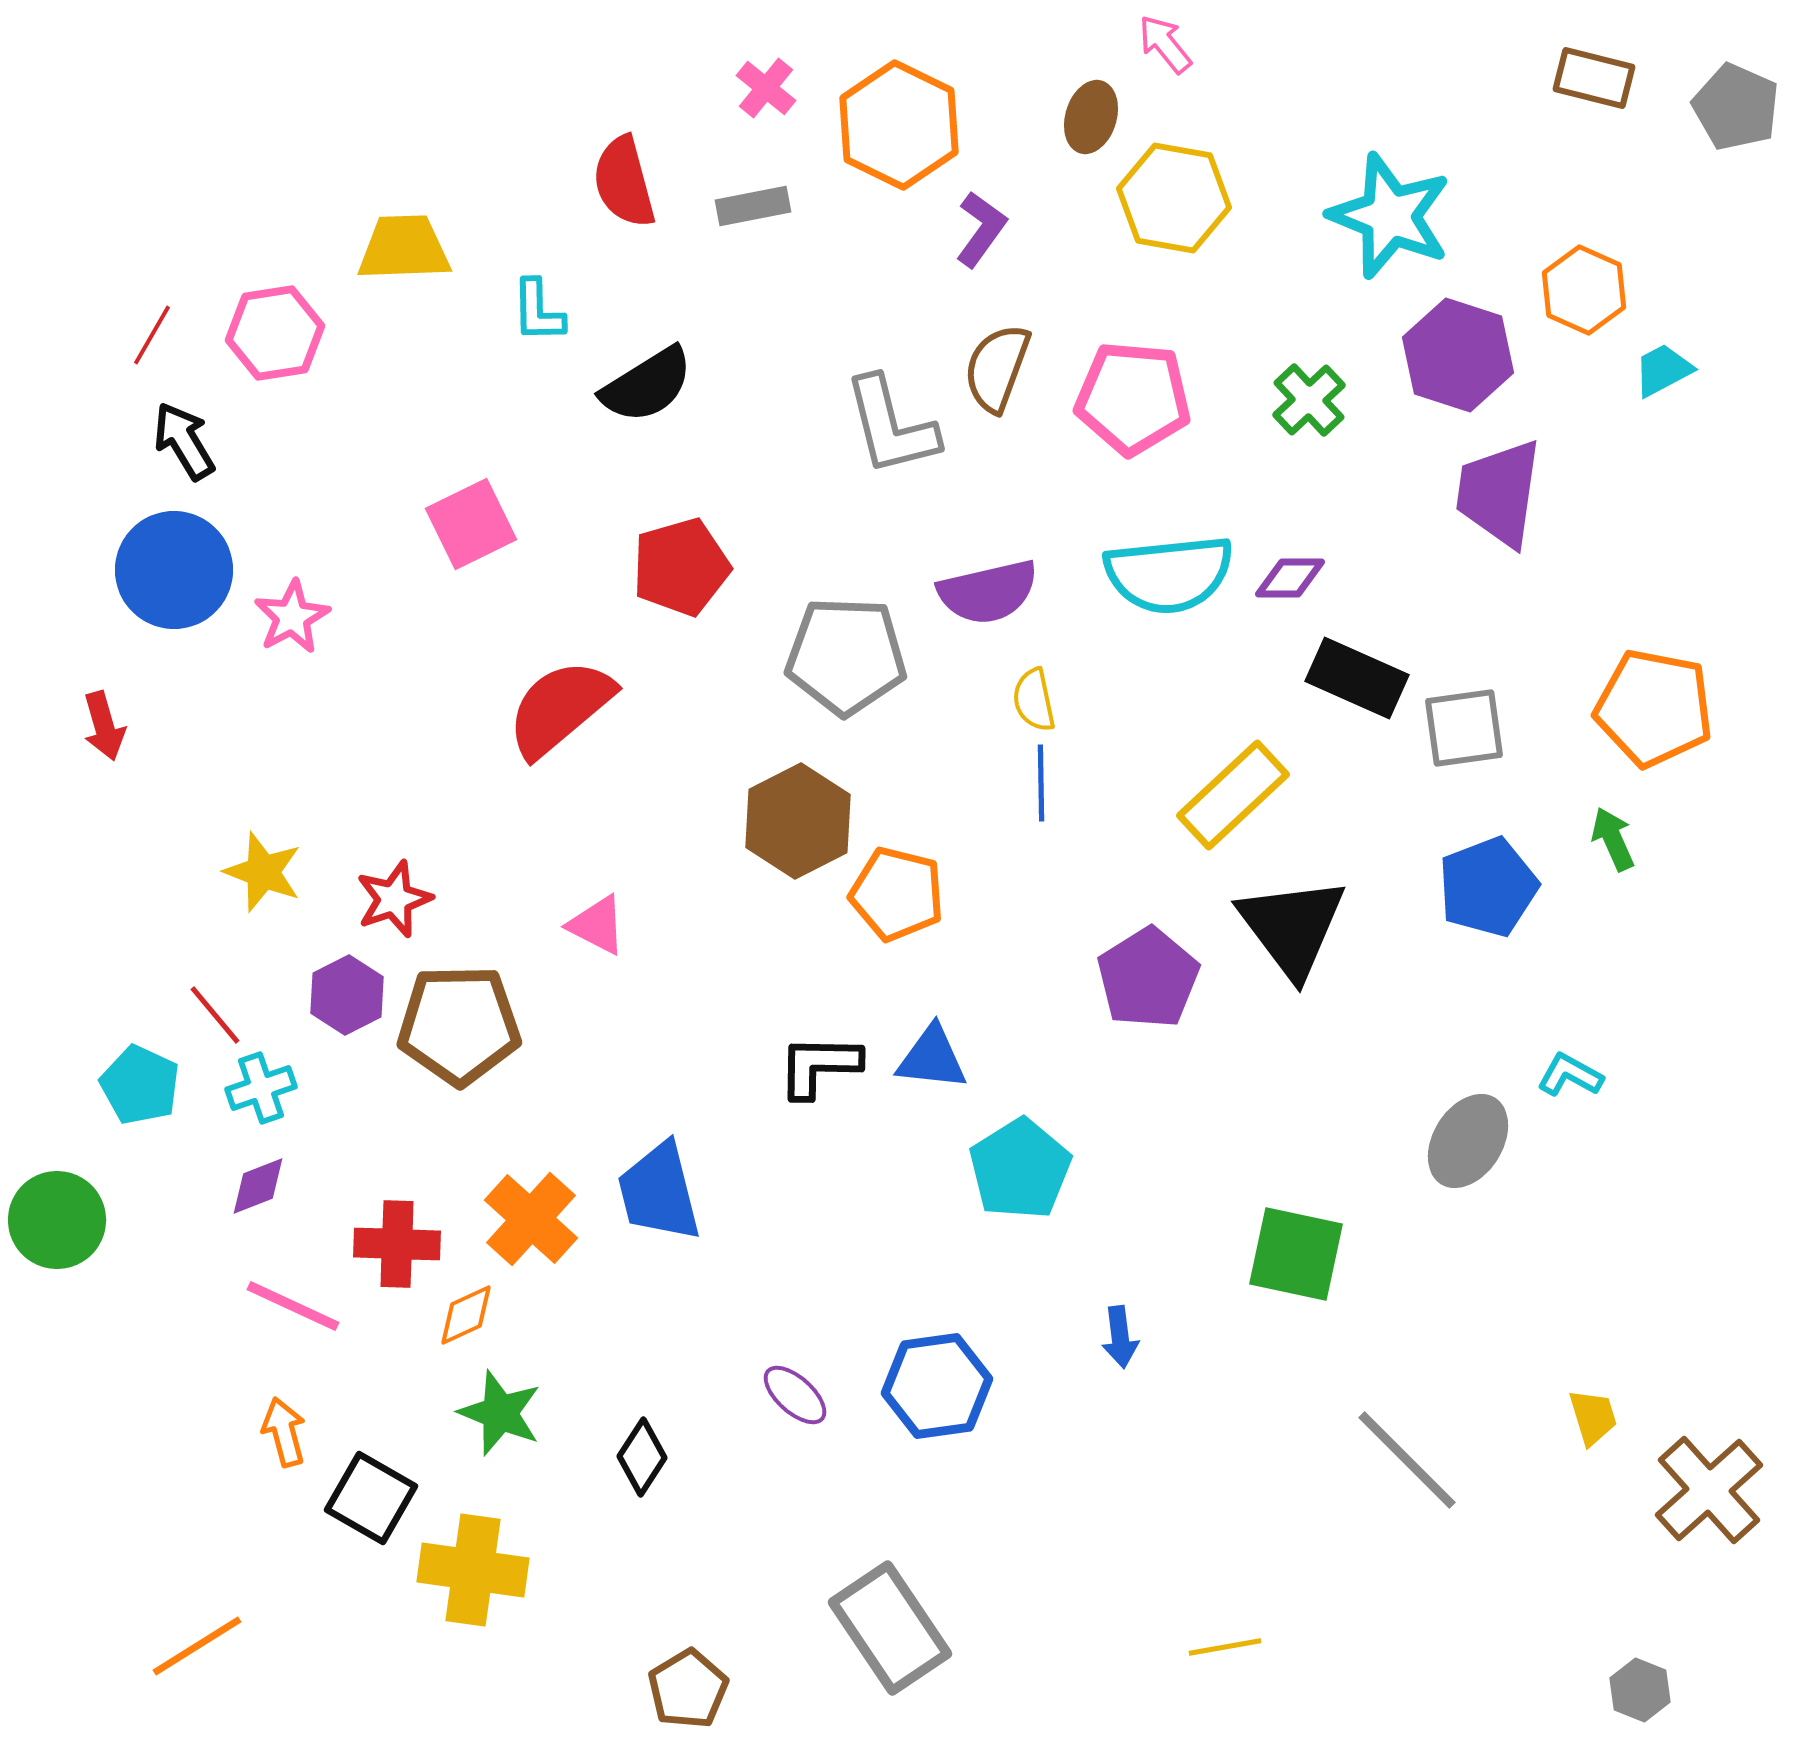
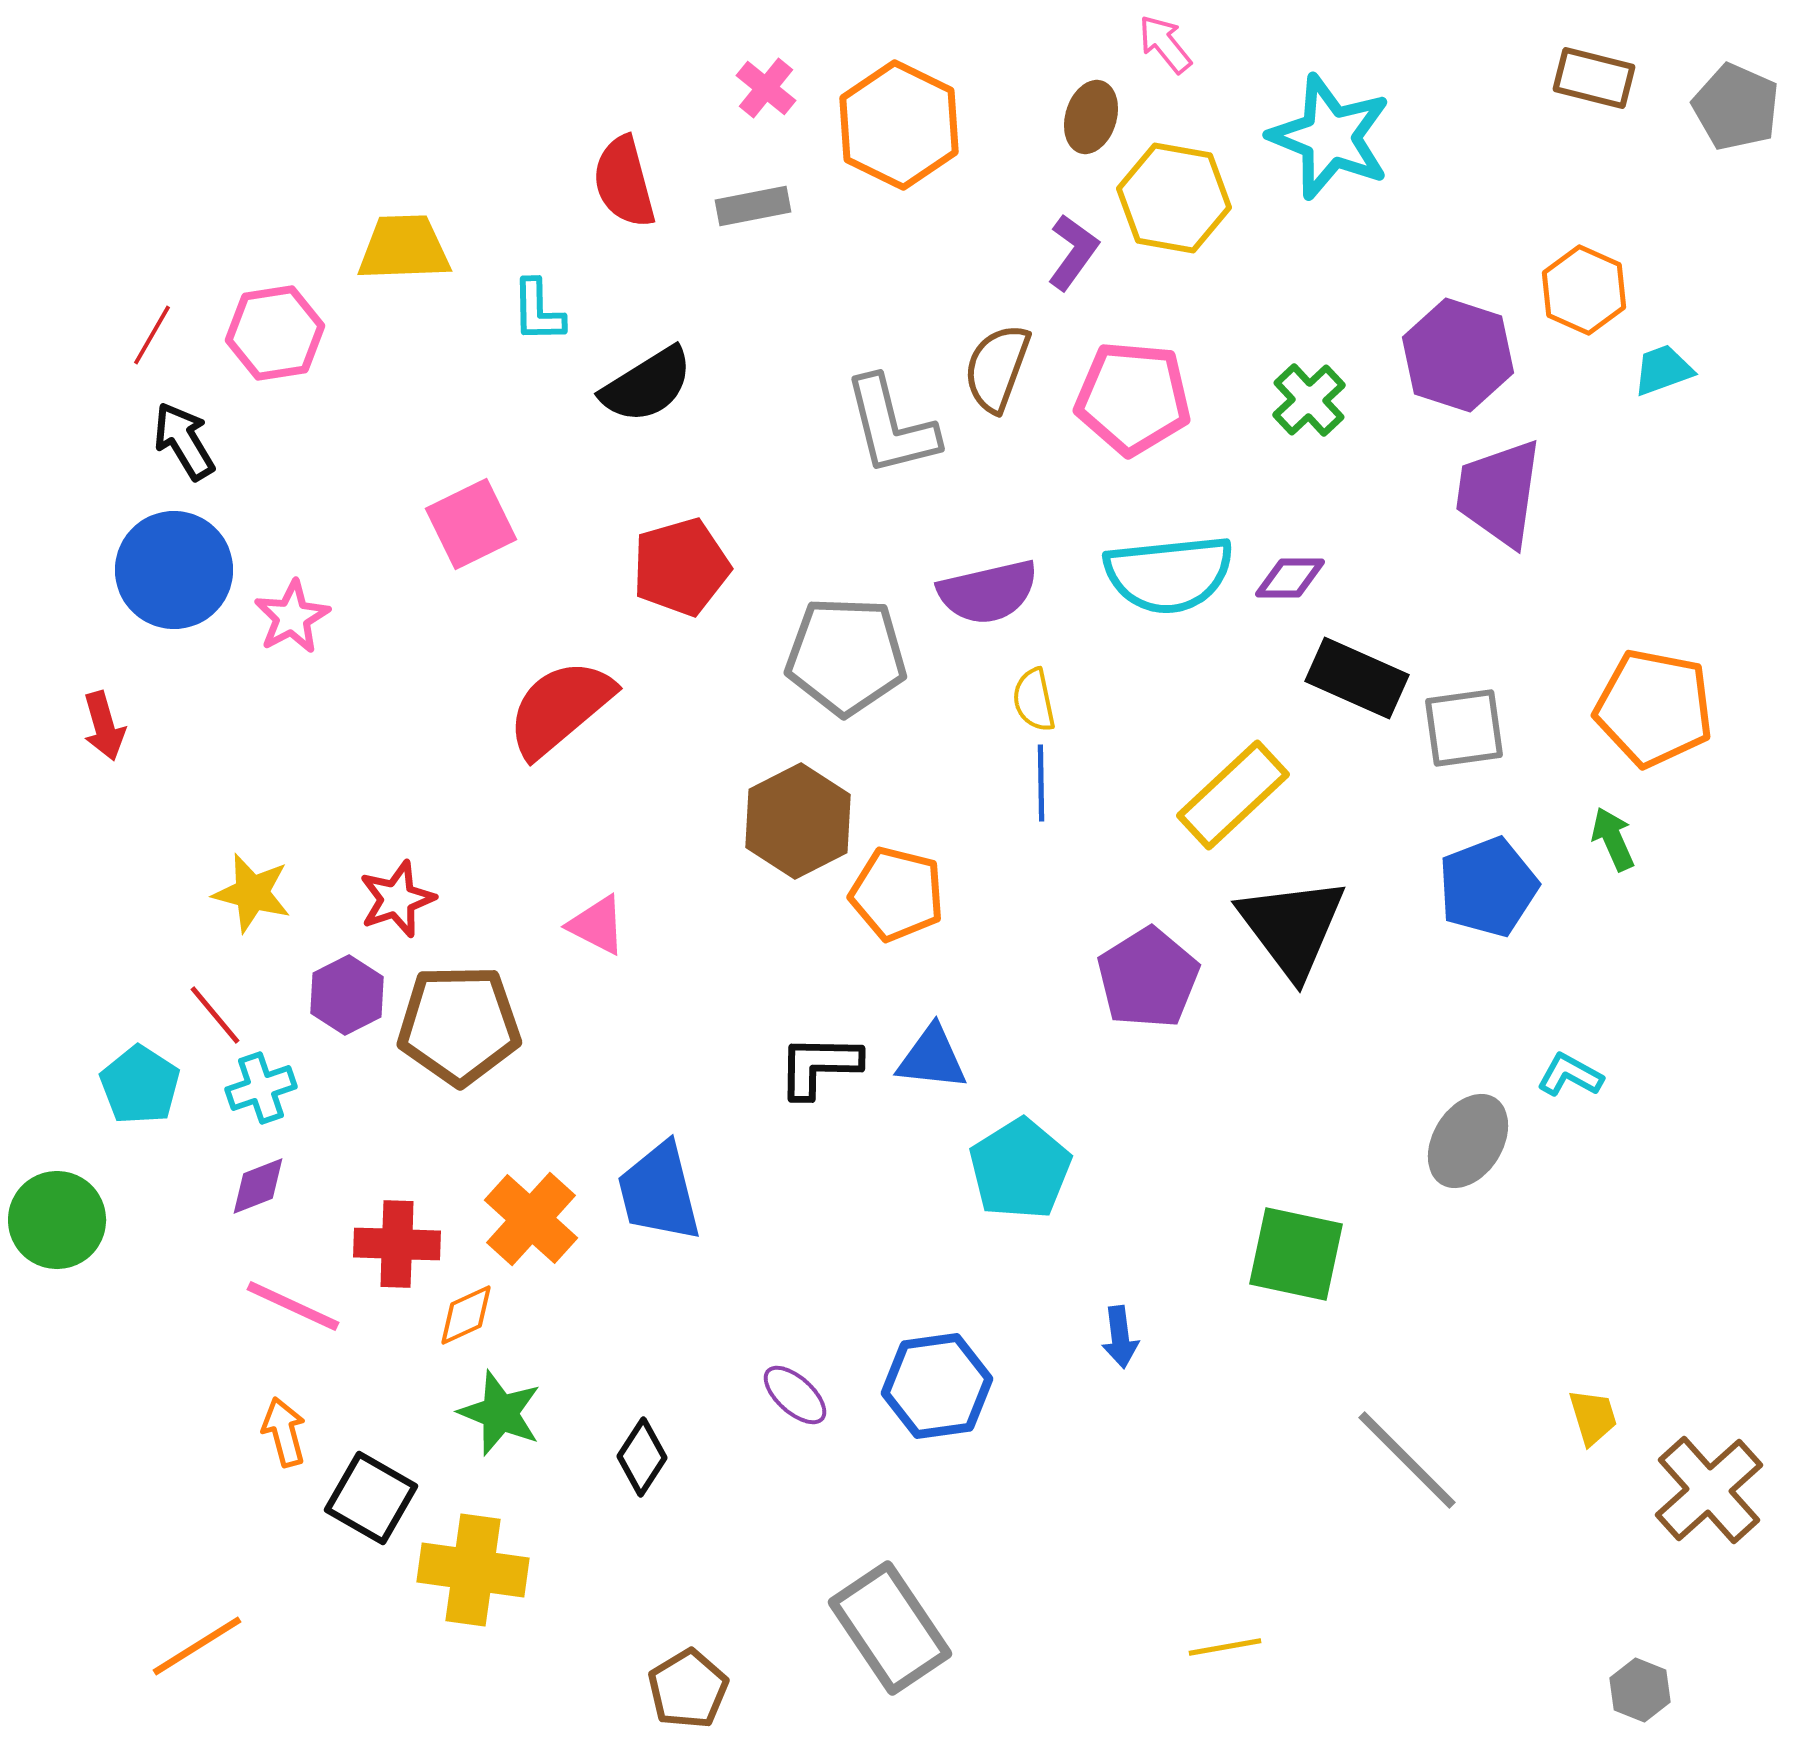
cyan star at (1390, 216): moved 60 px left, 79 px up
purple L-shape at (981, 229): moved 92 px right, 23 px down
cyan trapezoid at (1663, 370): rotated 8 degrees clockwise
yellow star at (263, 872): moved 11 px left, 21 px down; rotated 6 degrees counterclockwise
red star at (394, 899): moved 3 px right
cyan pentagon at (140, 1085): rotated 8 degrees clockwise
